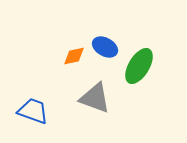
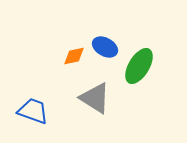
gray triangle: rotated 12 degrees clockwise
